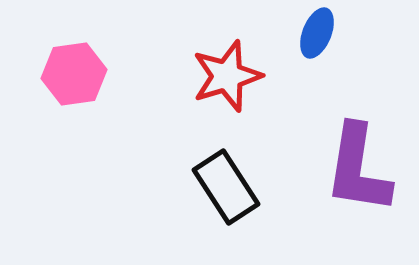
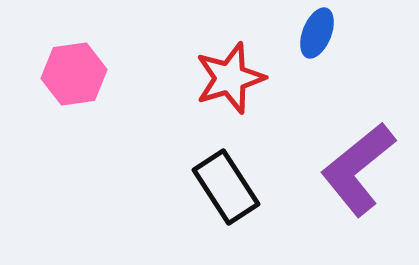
red star: moved 3 px right, 2 px down
purple L-shape: rotated 42 degrees clockwise
